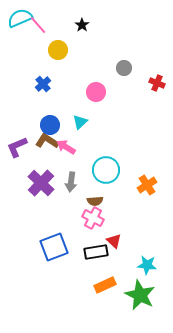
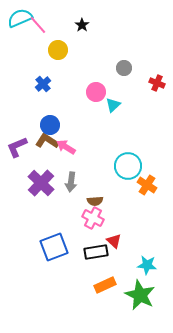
cyan triangle: moved 33 px right, 17 px up
cyan circle: moved 22 px right, 4 px up
orange cross: rotated 24 degrees counterclockwise
